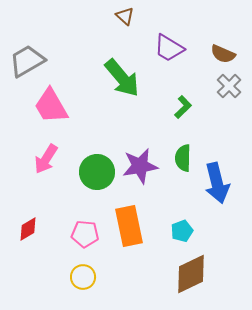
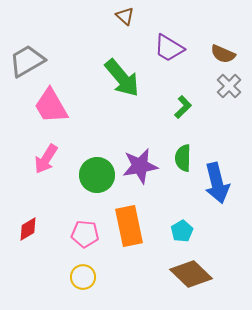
green circle: moved 3 px down
cyan pentagon: rotated 10 degrees counterclockwise
brown diamond: rotated 69 degrees clockwise
